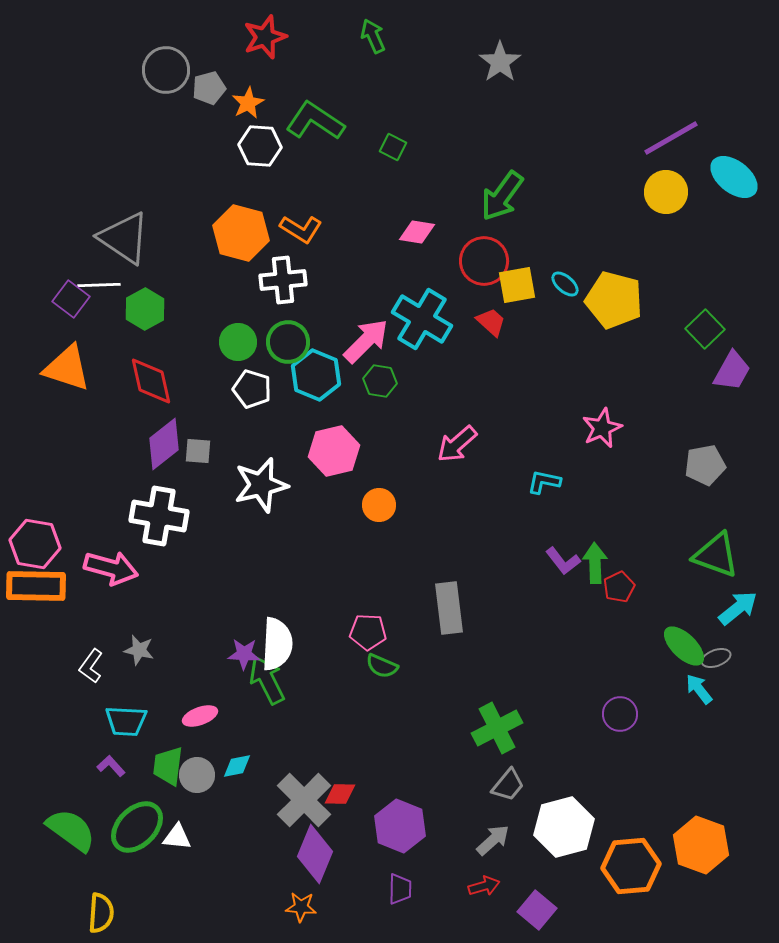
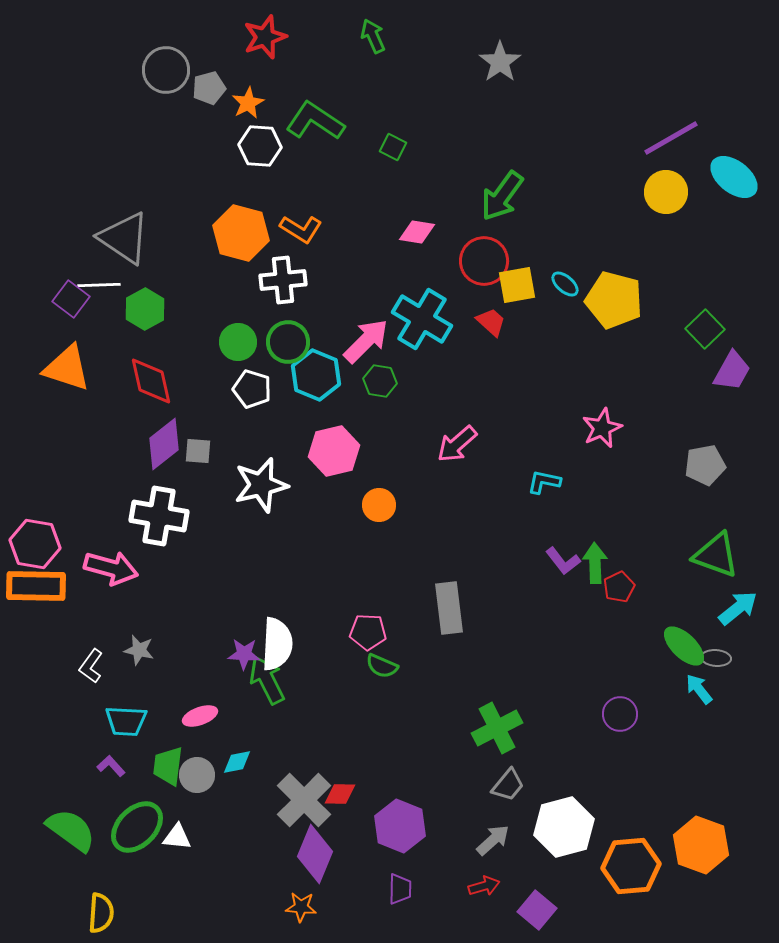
gray ellipse at (716, 658): rotated 24 degrees clockwise
cyan diamond at (237, 766): moved 4 px up
